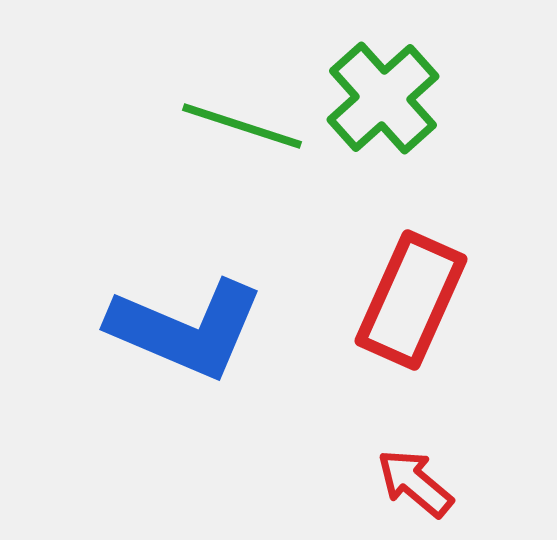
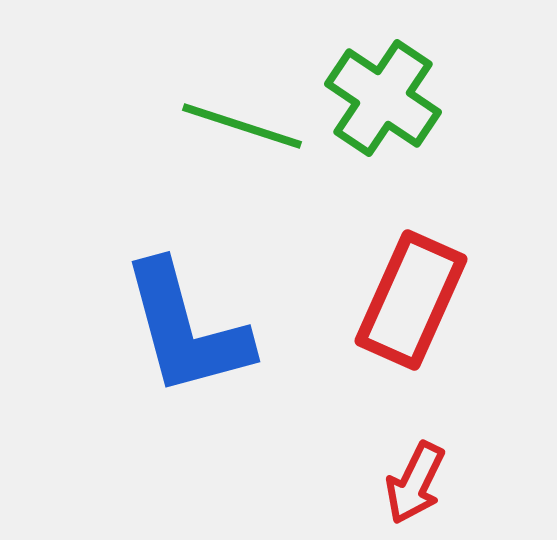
green cross: rotated 14 degrees counterclockwise
blue L-shape: rotated 52 degrees clockwise
red arrow: rotated 104 degrees counterclockwise
